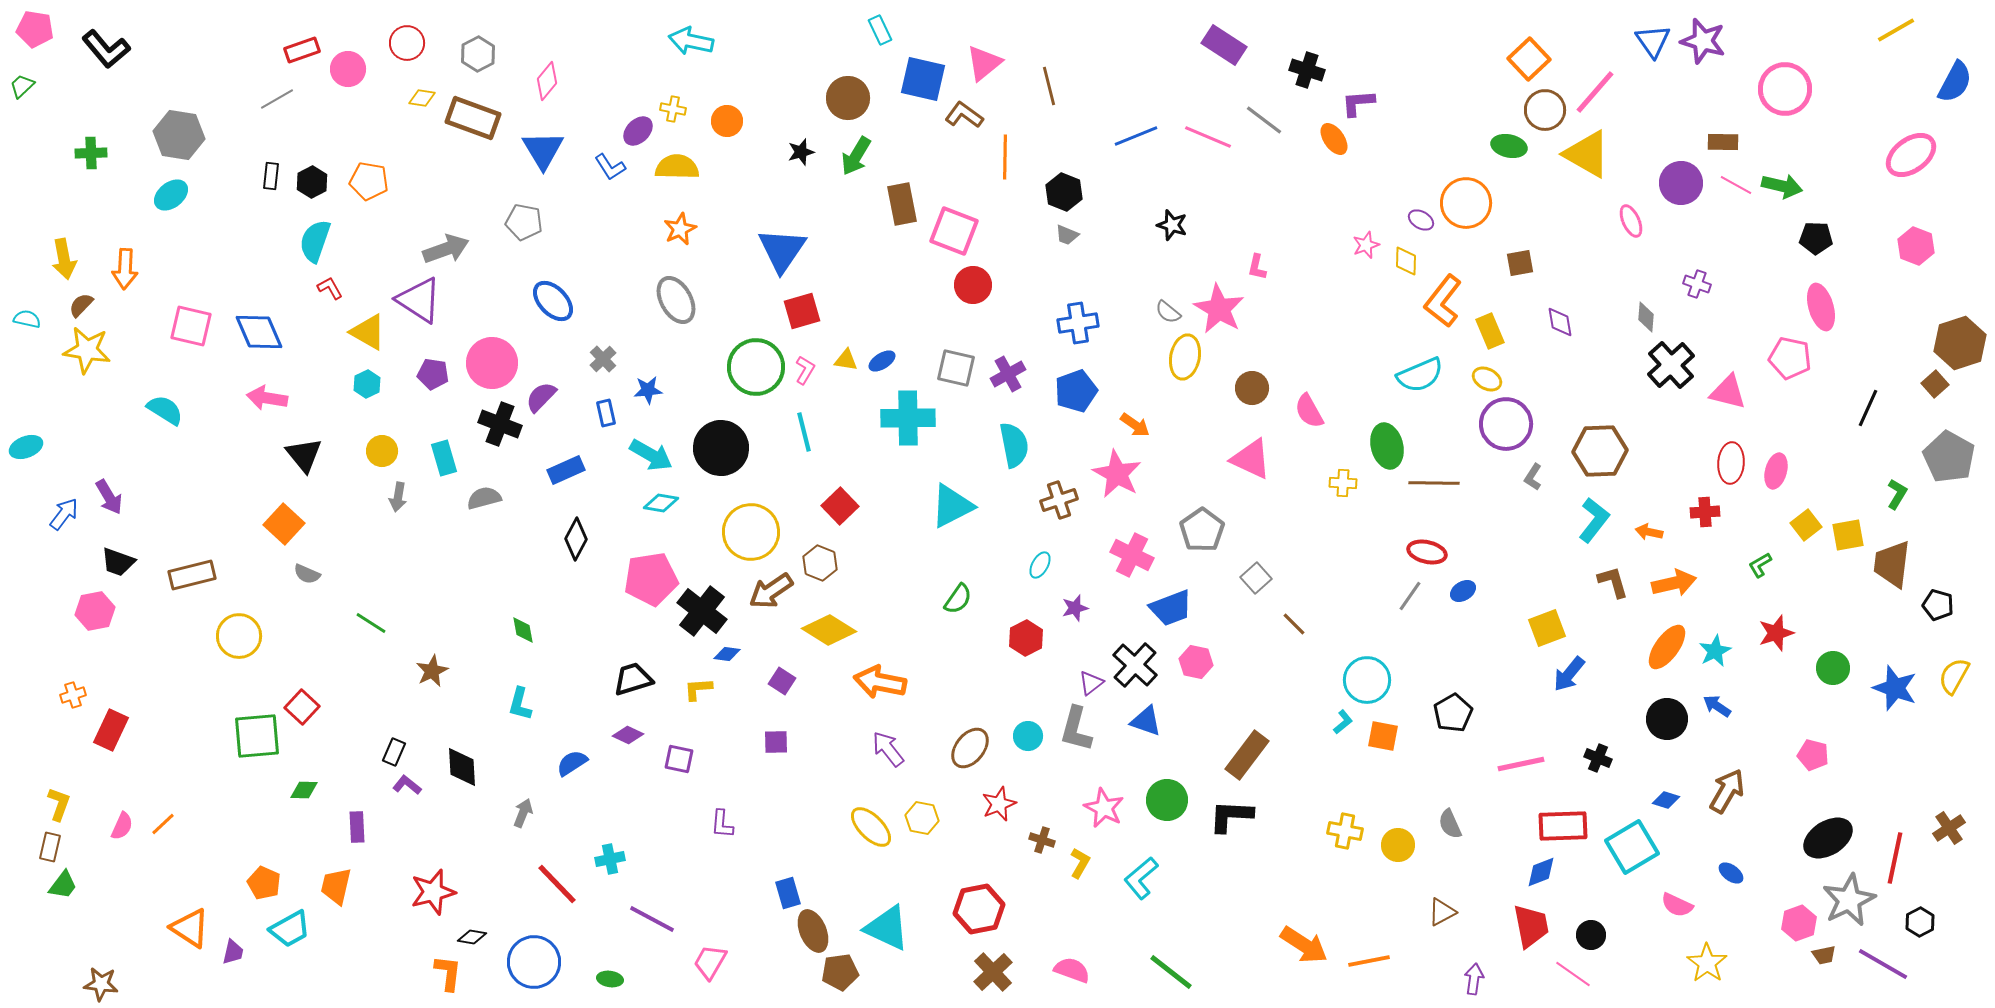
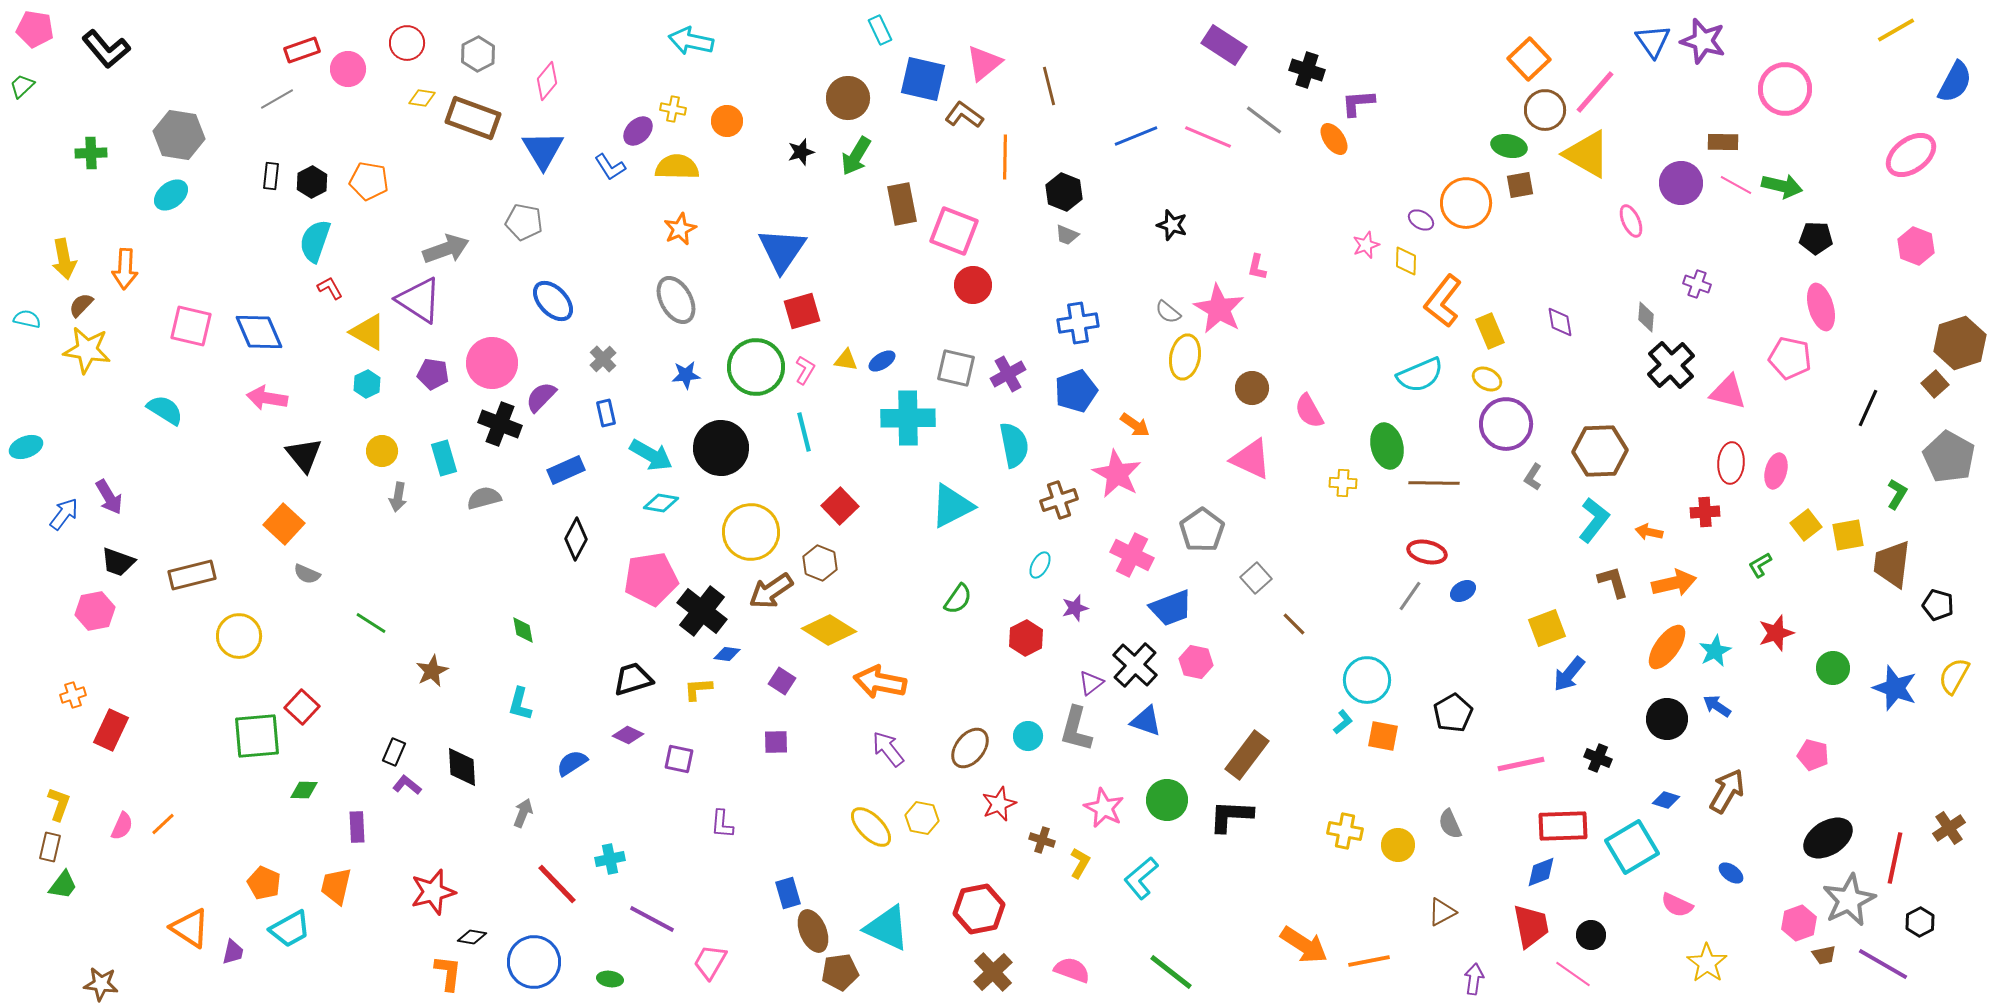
brown square at (1520, 263): moved 78 px up
blue star at (648, 390): moved 38 px right, 15 px up
